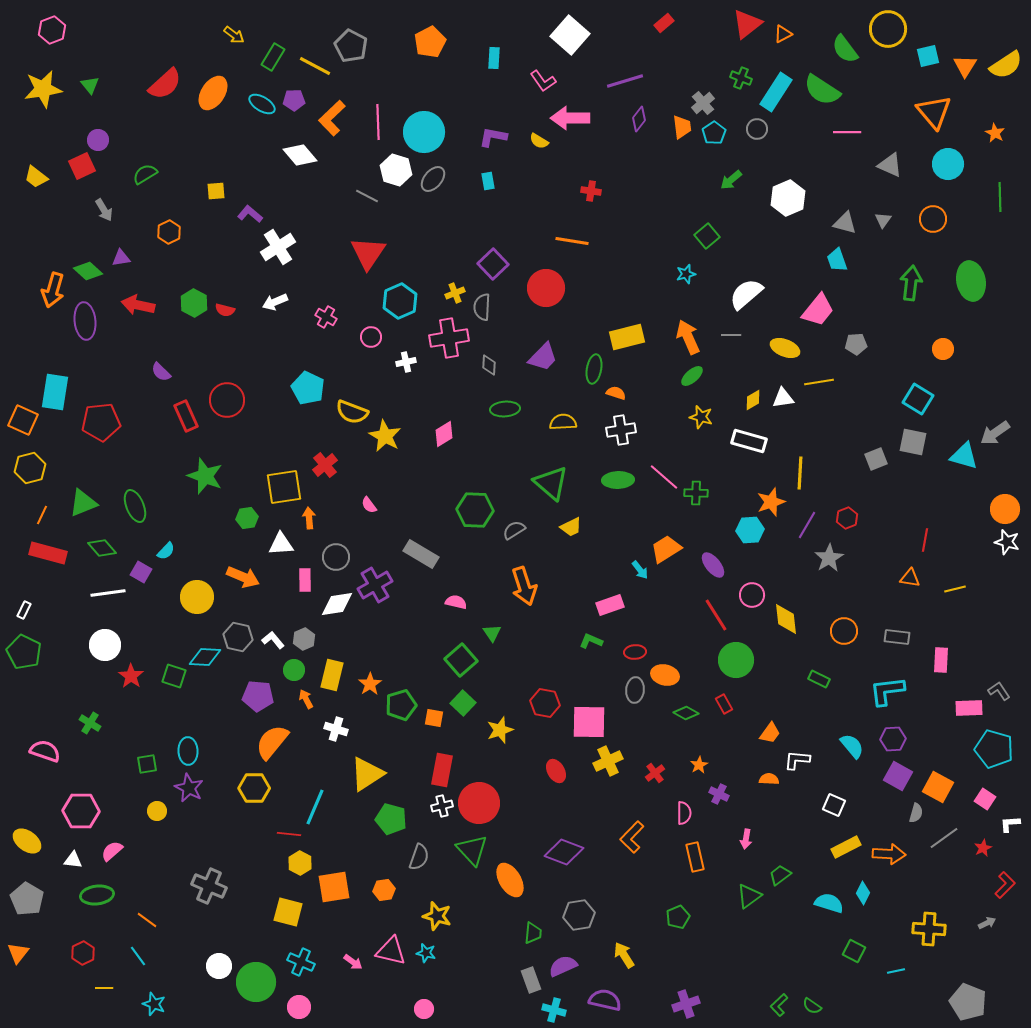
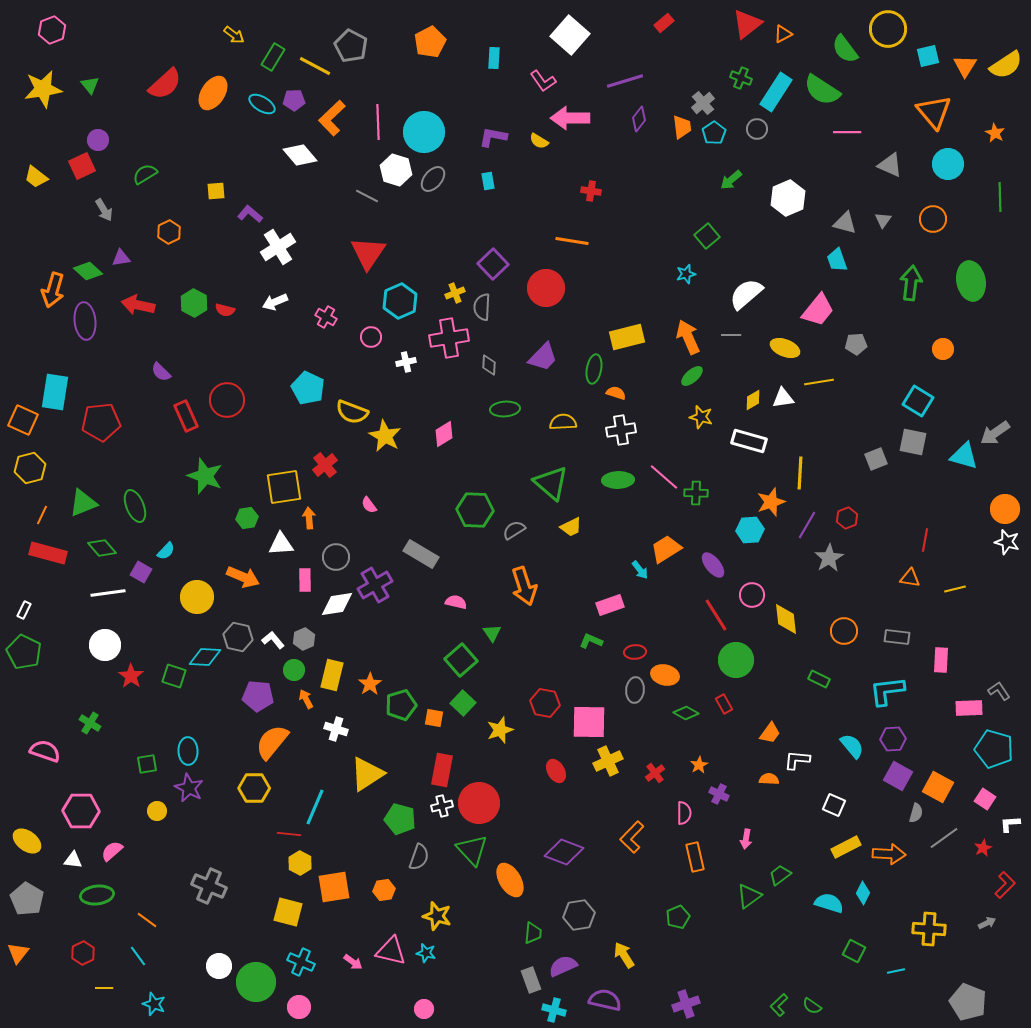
cyan square at (918, 399): moved 2 px down
green pentagon at (391, 819): moved 9 px right
